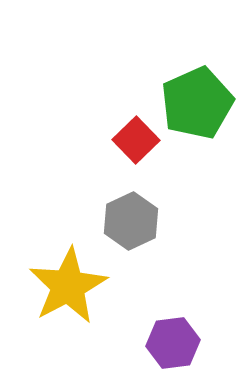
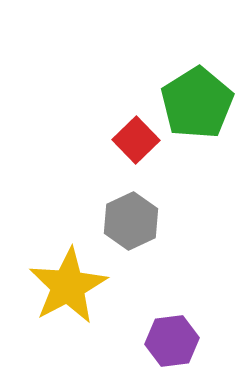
green pentagon: rotated 8 degrees counterclockwise
purple hexagon: moved 1 px left, 2 px up
